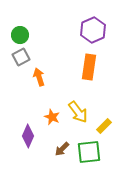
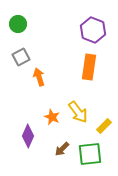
purple hexagon: rotated 15 degrees counterclockwise
green circle: moved 2 px left, 11 px up
green square: moved 1 px right, 2 px down
